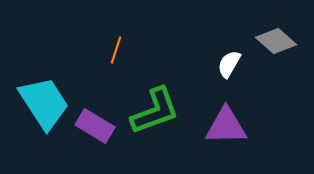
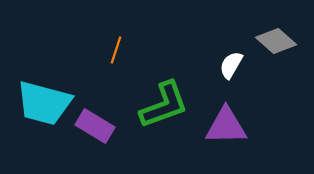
white semicircle: moved 2 px right, 1 px down
cyan trapezoid: rotated 138 degrees clockwise
green L-shape: moved 9 px right, 6 px up
